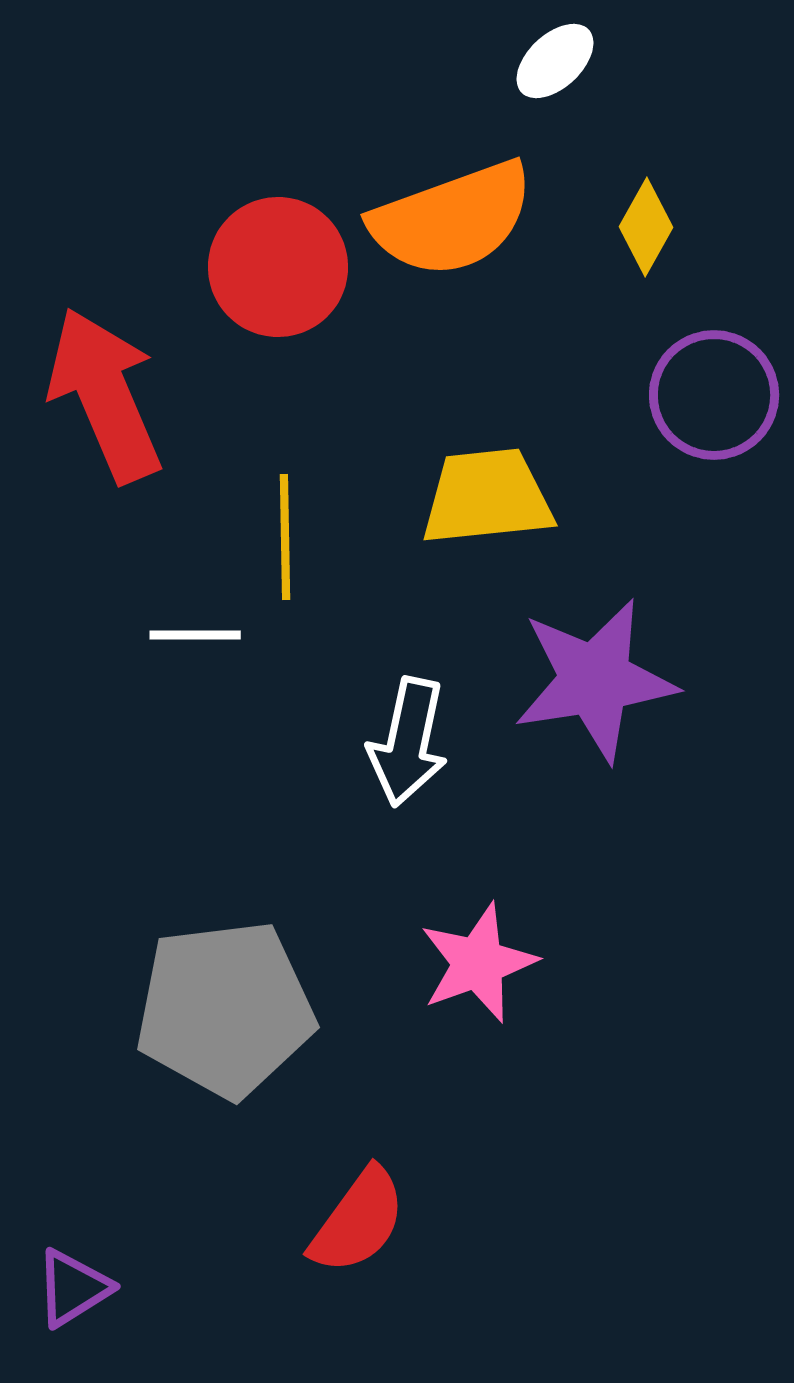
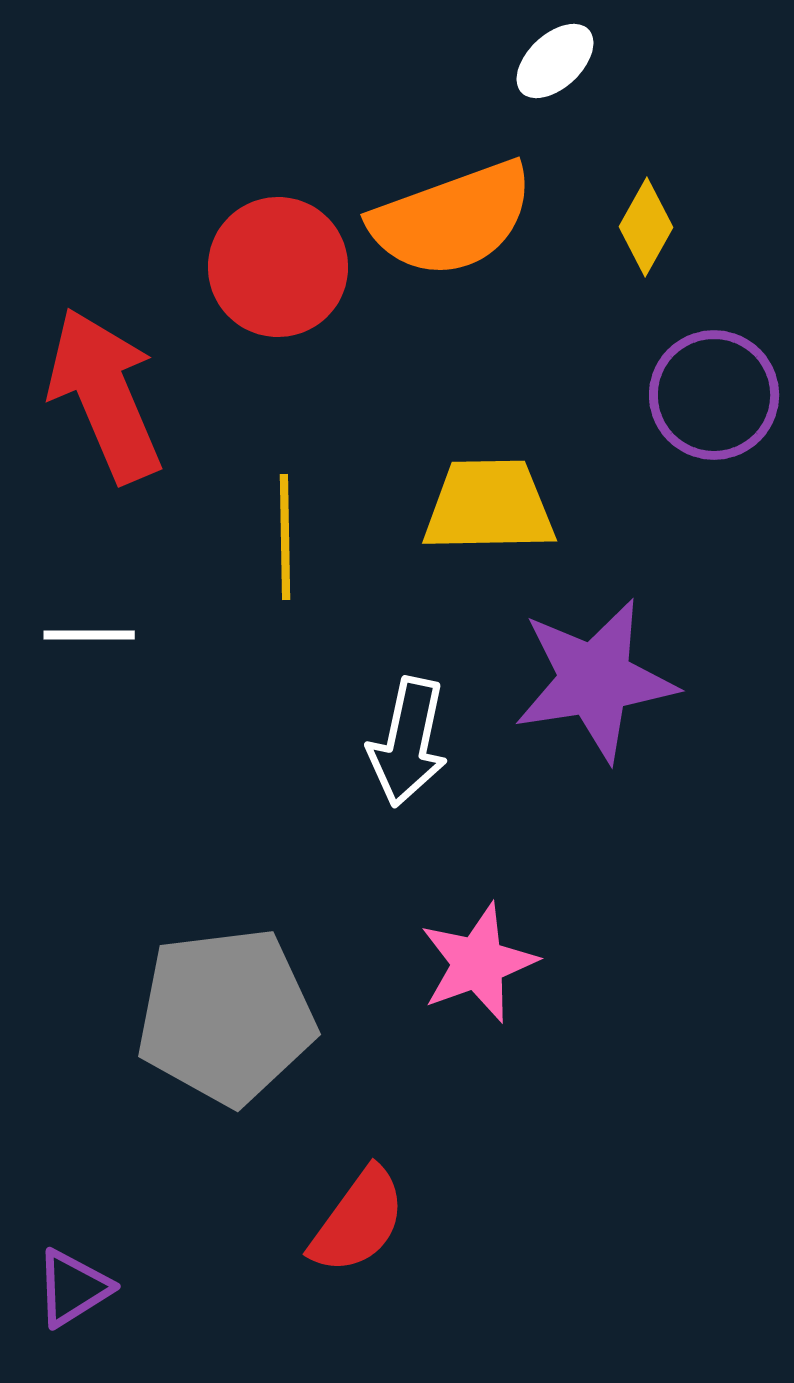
yellow trapezoid: moved 2 px right, 9 px down; rotated 5 degrees clockwise
white line: moved 106 px left
gray pentagon: moved 1 px right, 7 px down
